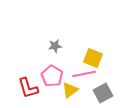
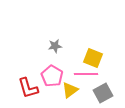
pink line: moved 2 px right; rotated 10 degrees clockwise
